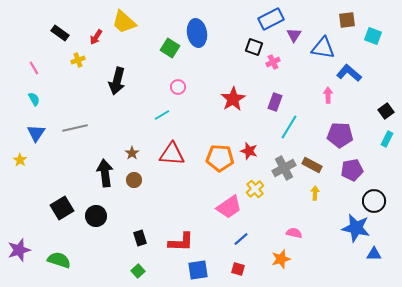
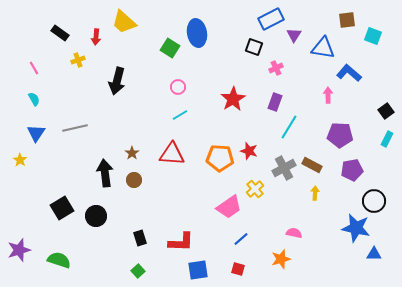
red arrow at (96, 37): rotated 28 degrees counterclockwise
pink cross at (273, 62): moved 3 px right, 6 px down
cyan line at (162, 115): moved 18 px right
